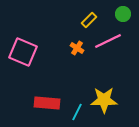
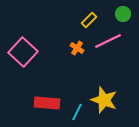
pink square: rotated 20 degrees clockwise
yellow star: rotated 20 degrees clockwise
